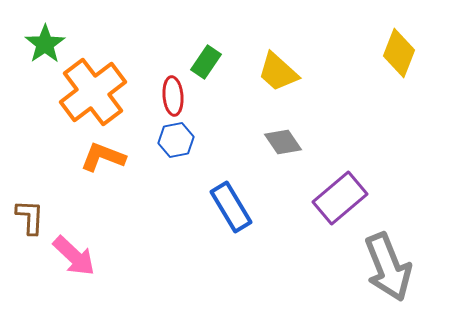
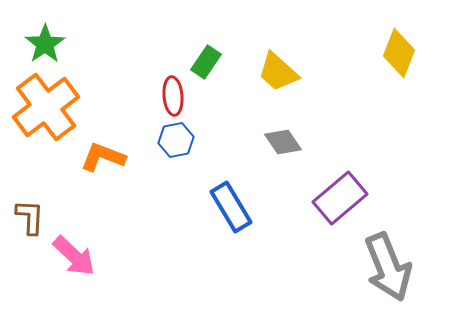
orange cross: moved 47 px left, 15 px down
